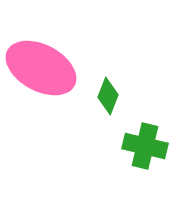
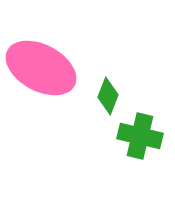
green cross: moved 5 px left, 10 px up
